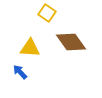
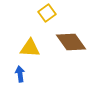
yellow square: rotated 18 degrees clockwise
blue arrow: moved 2 px down; rotated 35 degrees clockwise
